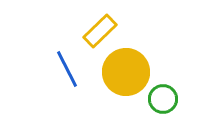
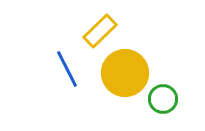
yellow circle: moved 1 px left, 1 px down
